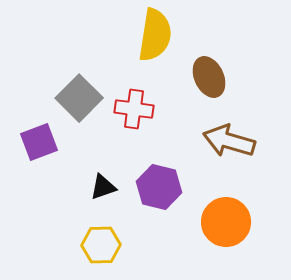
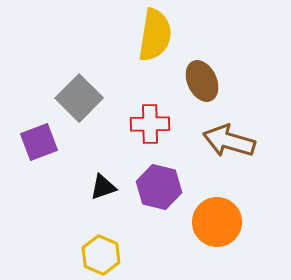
brown ellipse: moved 7 px left, 4 px down
red cross: moved 16 px right, 15 px down; rotated 9 degrees counterclockwise
orange circle: moved 9 px left
yellow hexagon: moved 10 px down; rotated 24 degrees clockwise
